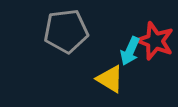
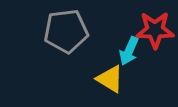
red star: moved 11 px up; rotated 21 degrees counterclockwise
cyan arrow: moved 1 px left
